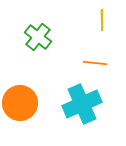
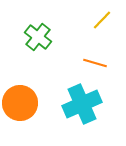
yellow line: rotated 45 degrees clockwise
orange line: rotated 10 degrees clockwise
